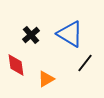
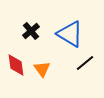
black cross: moved 4 px up
black line: rotated 12 degrees clockwise
orange triangle: moved 4 px left, 10 px up; rotated 36 degrees counterclockwise
